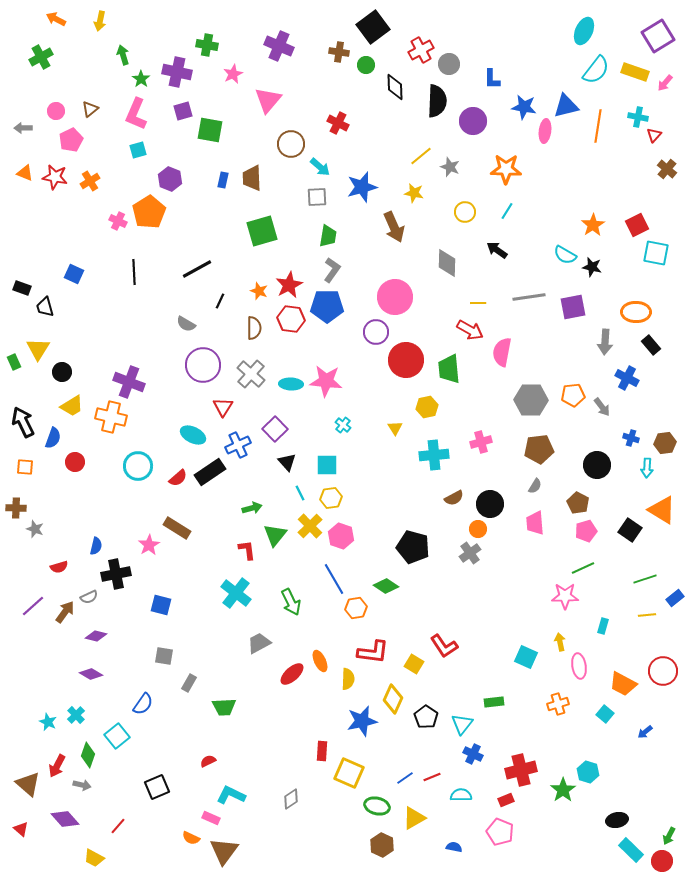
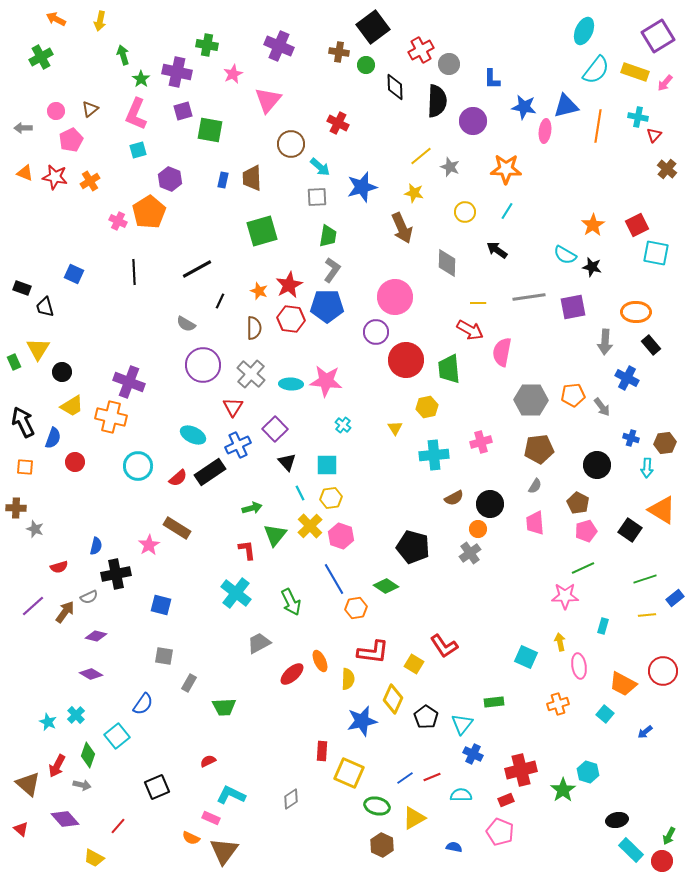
brown arrow at (394, 227): moved 8 px right, 1 px down
red triangle at (223, 407): moved 10 px right
